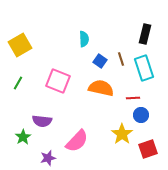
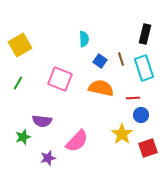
pink square: moved 2 px right, 2 px up
green star: rotated 14 degrees clockwise
red square: moved 1 px up
